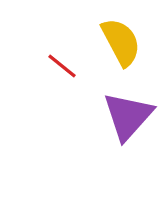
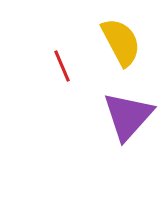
red line: rotated 28 degrees clockwise
